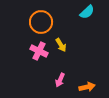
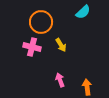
cyan semicircle: moved 4 px left
pink cross: moved 7 px left, 4 px up; rotated 12 degrees counterclockwise
pink arrow: rotated 136 degrees clockwise
orange arrow: rotated 84 degrees counterclockwise
